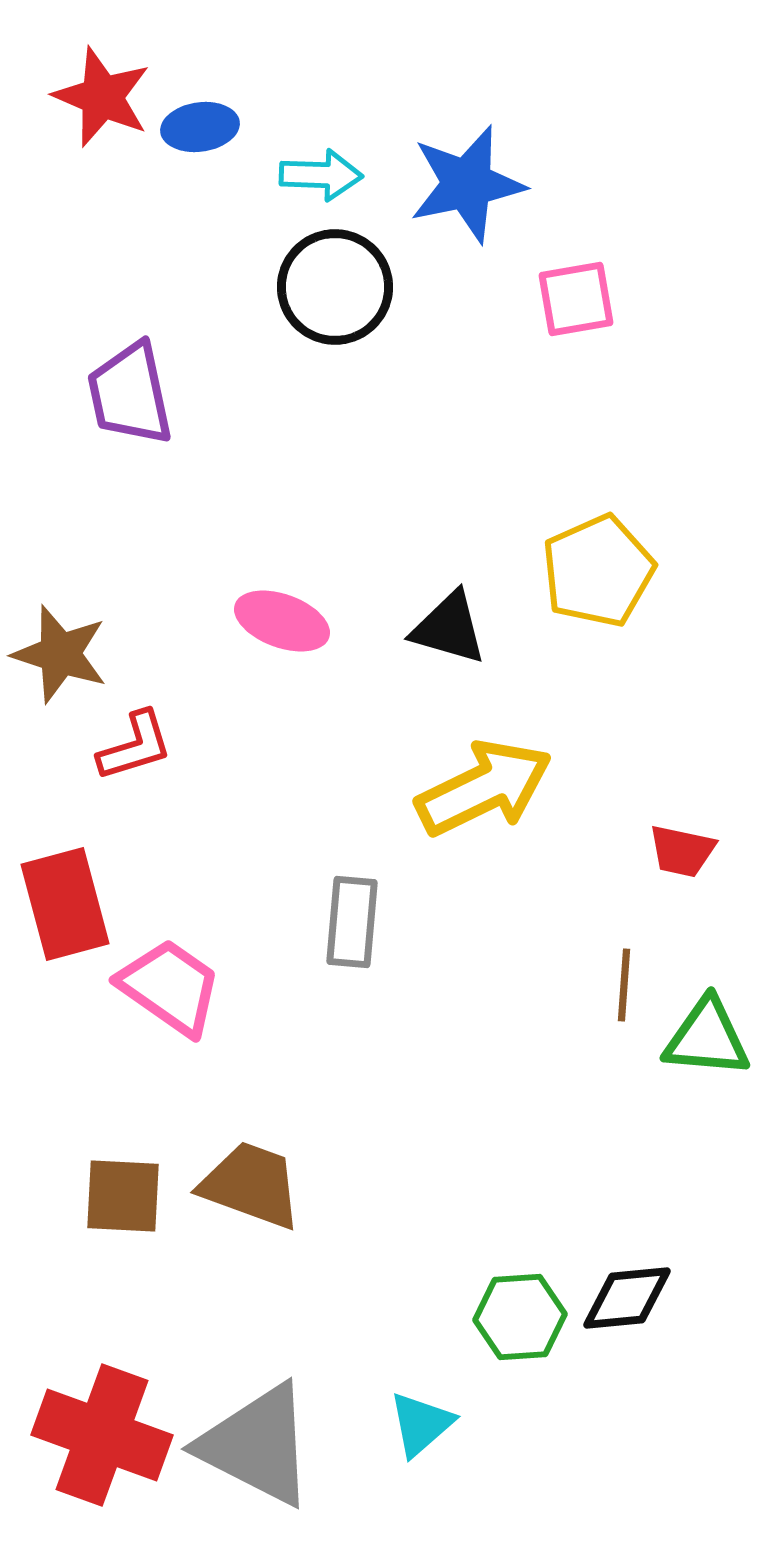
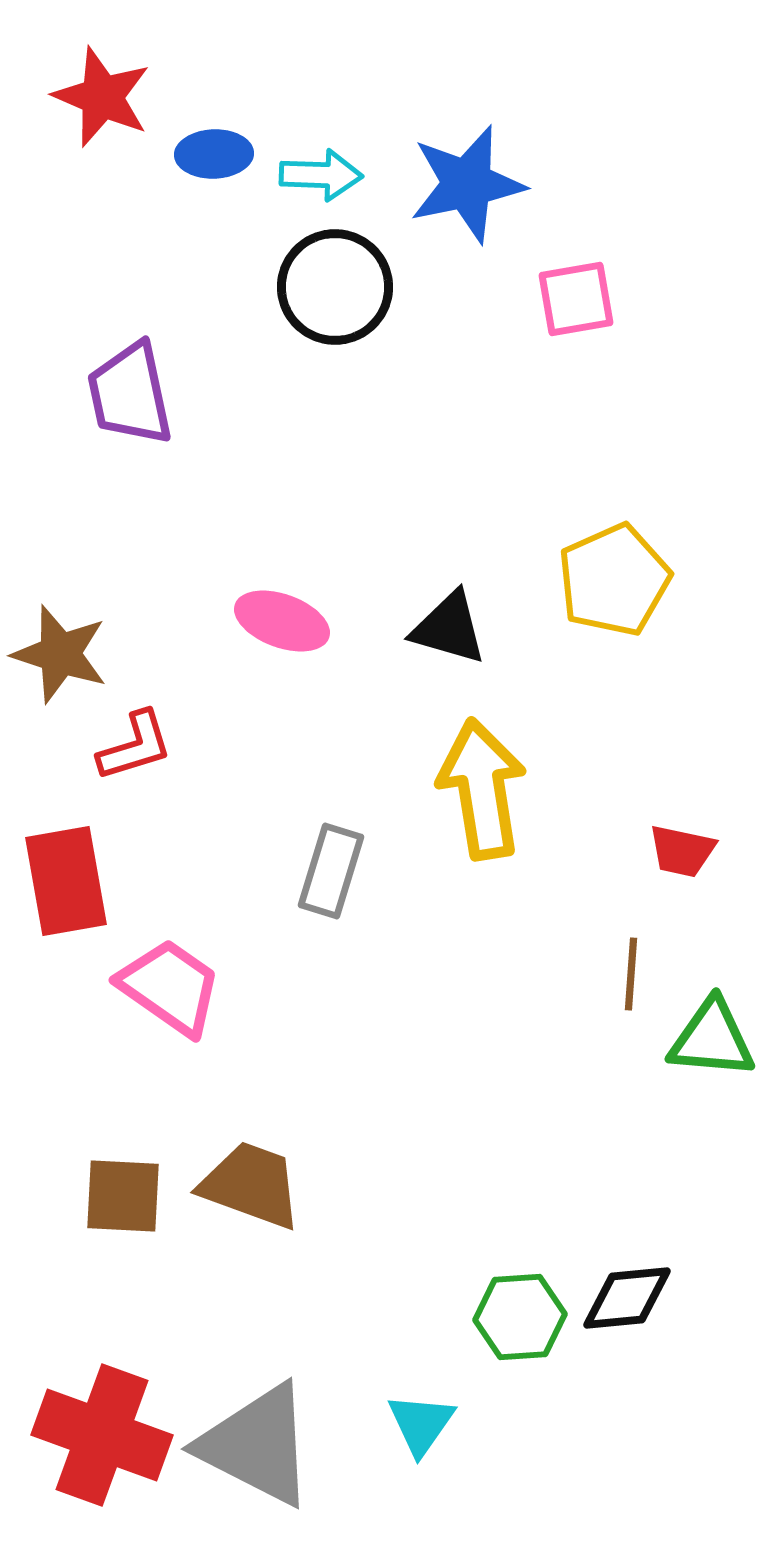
blue ellipse: moved 14 px right, 27 px down; rotated 6 degrees clockwise
yellow pentagon: moved 16 px right, 9 px down
yellow arrow: moved 2 px left, 1 px down; rotated 73 degrees counterclockwise
red rectangle: moved 1 px right, 23 px up; rotated 5 degrees clockwise
gray rectangle: moved 21 px left, 51 px up; rotated 12 degrees clockwise
brown line: moved 7 px right, 11 px up
green triangle: moved 5 px right, 1 px down
cyan triangle: rotated 14 degrees counterclockwise
